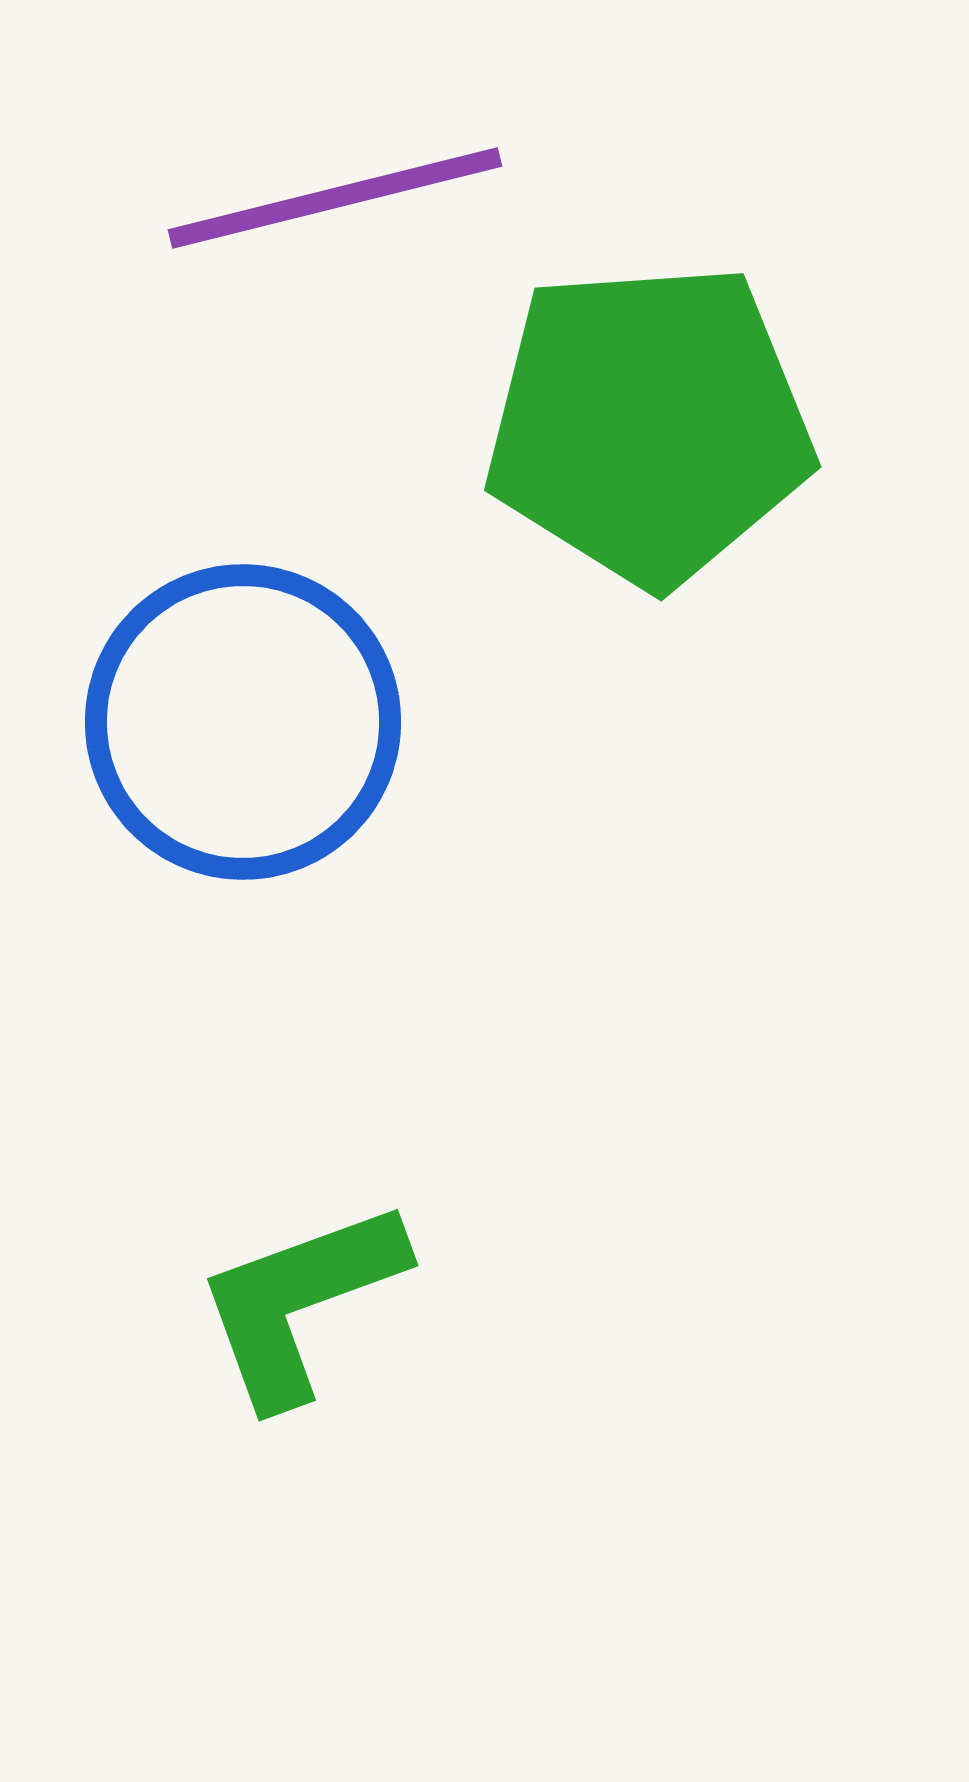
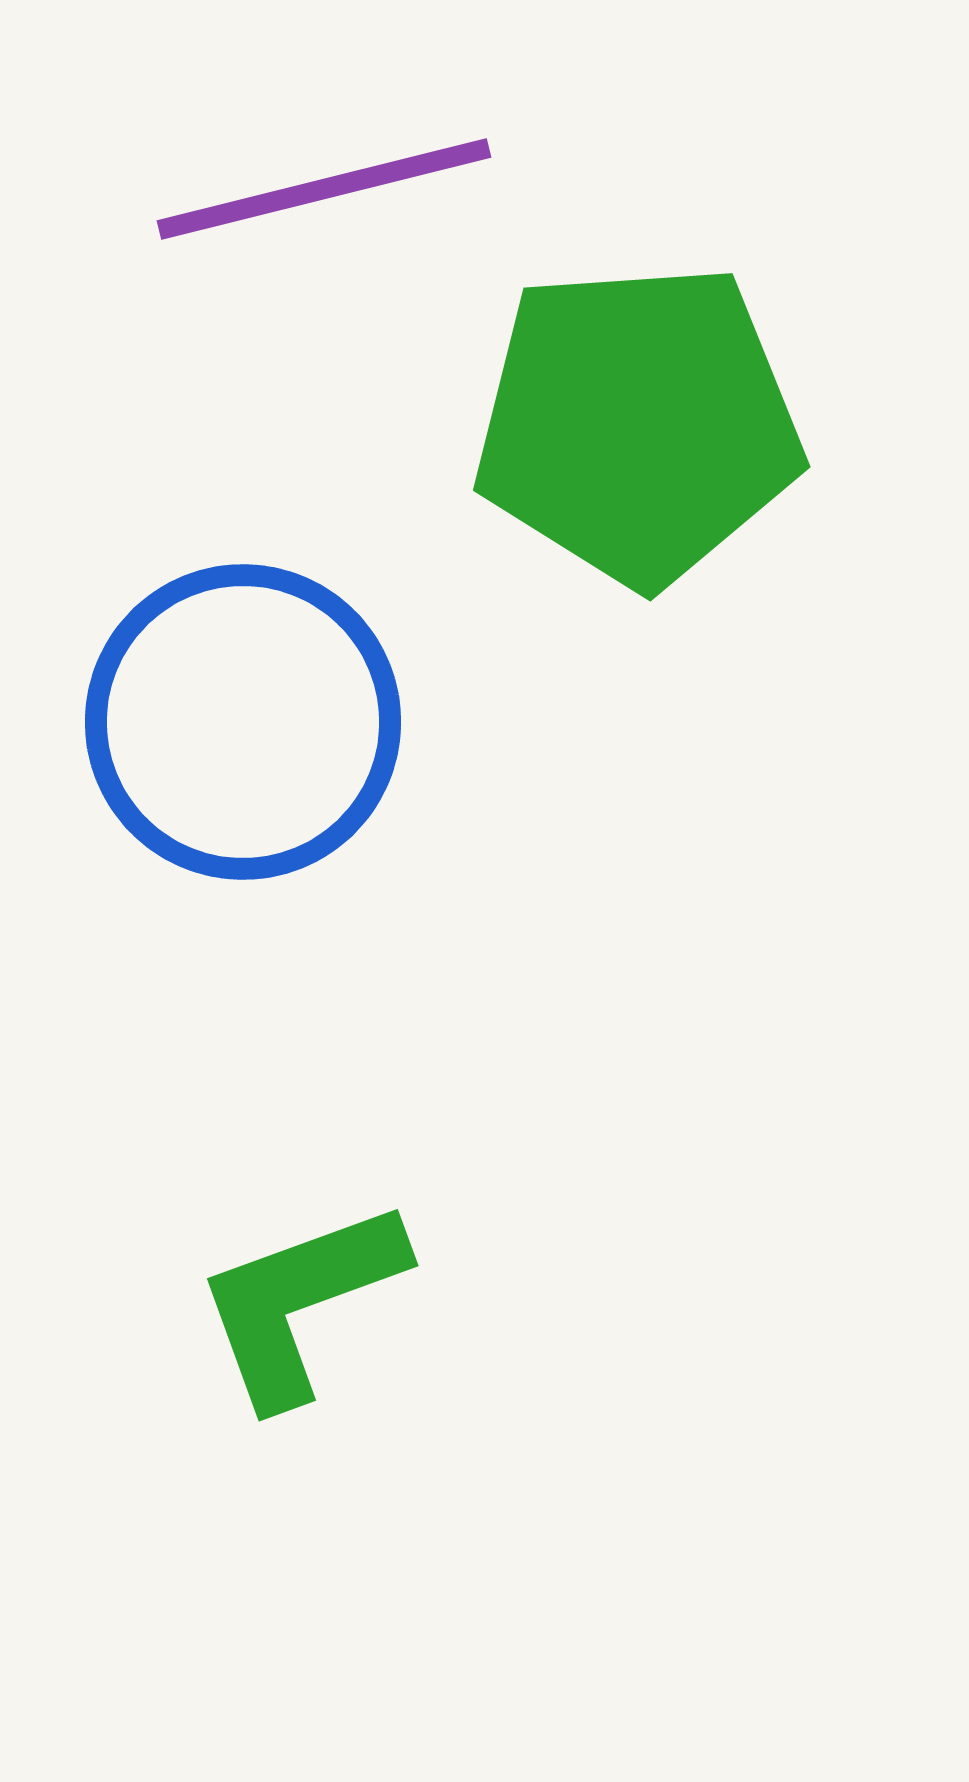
purple line: moved 11 px left, 9 px up
green pentagon: moved 11 px left
